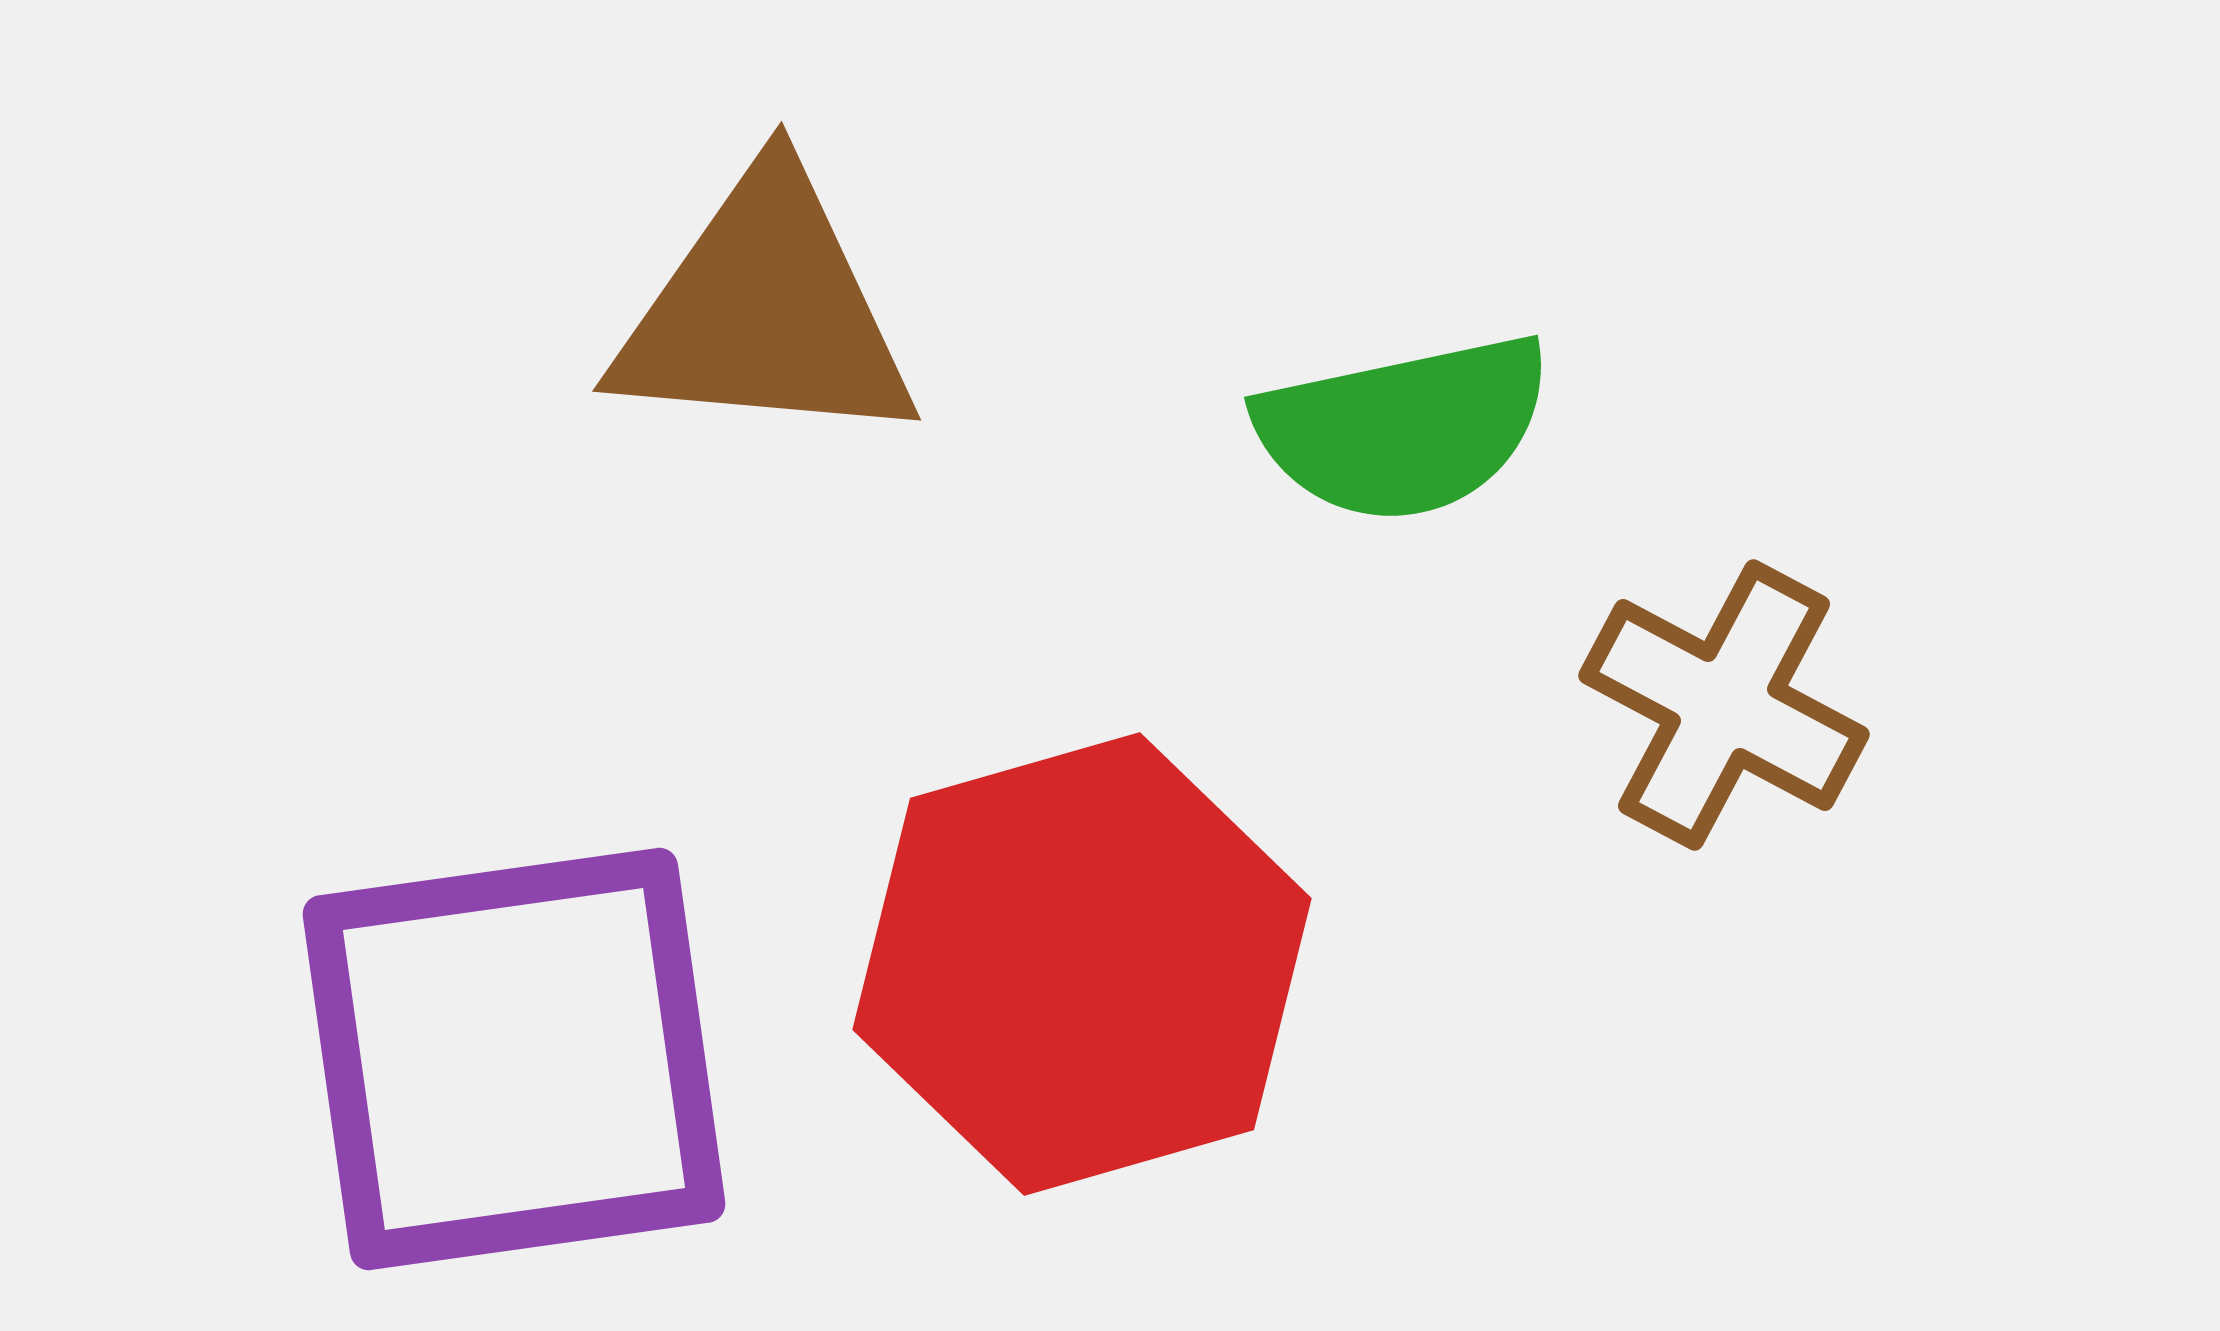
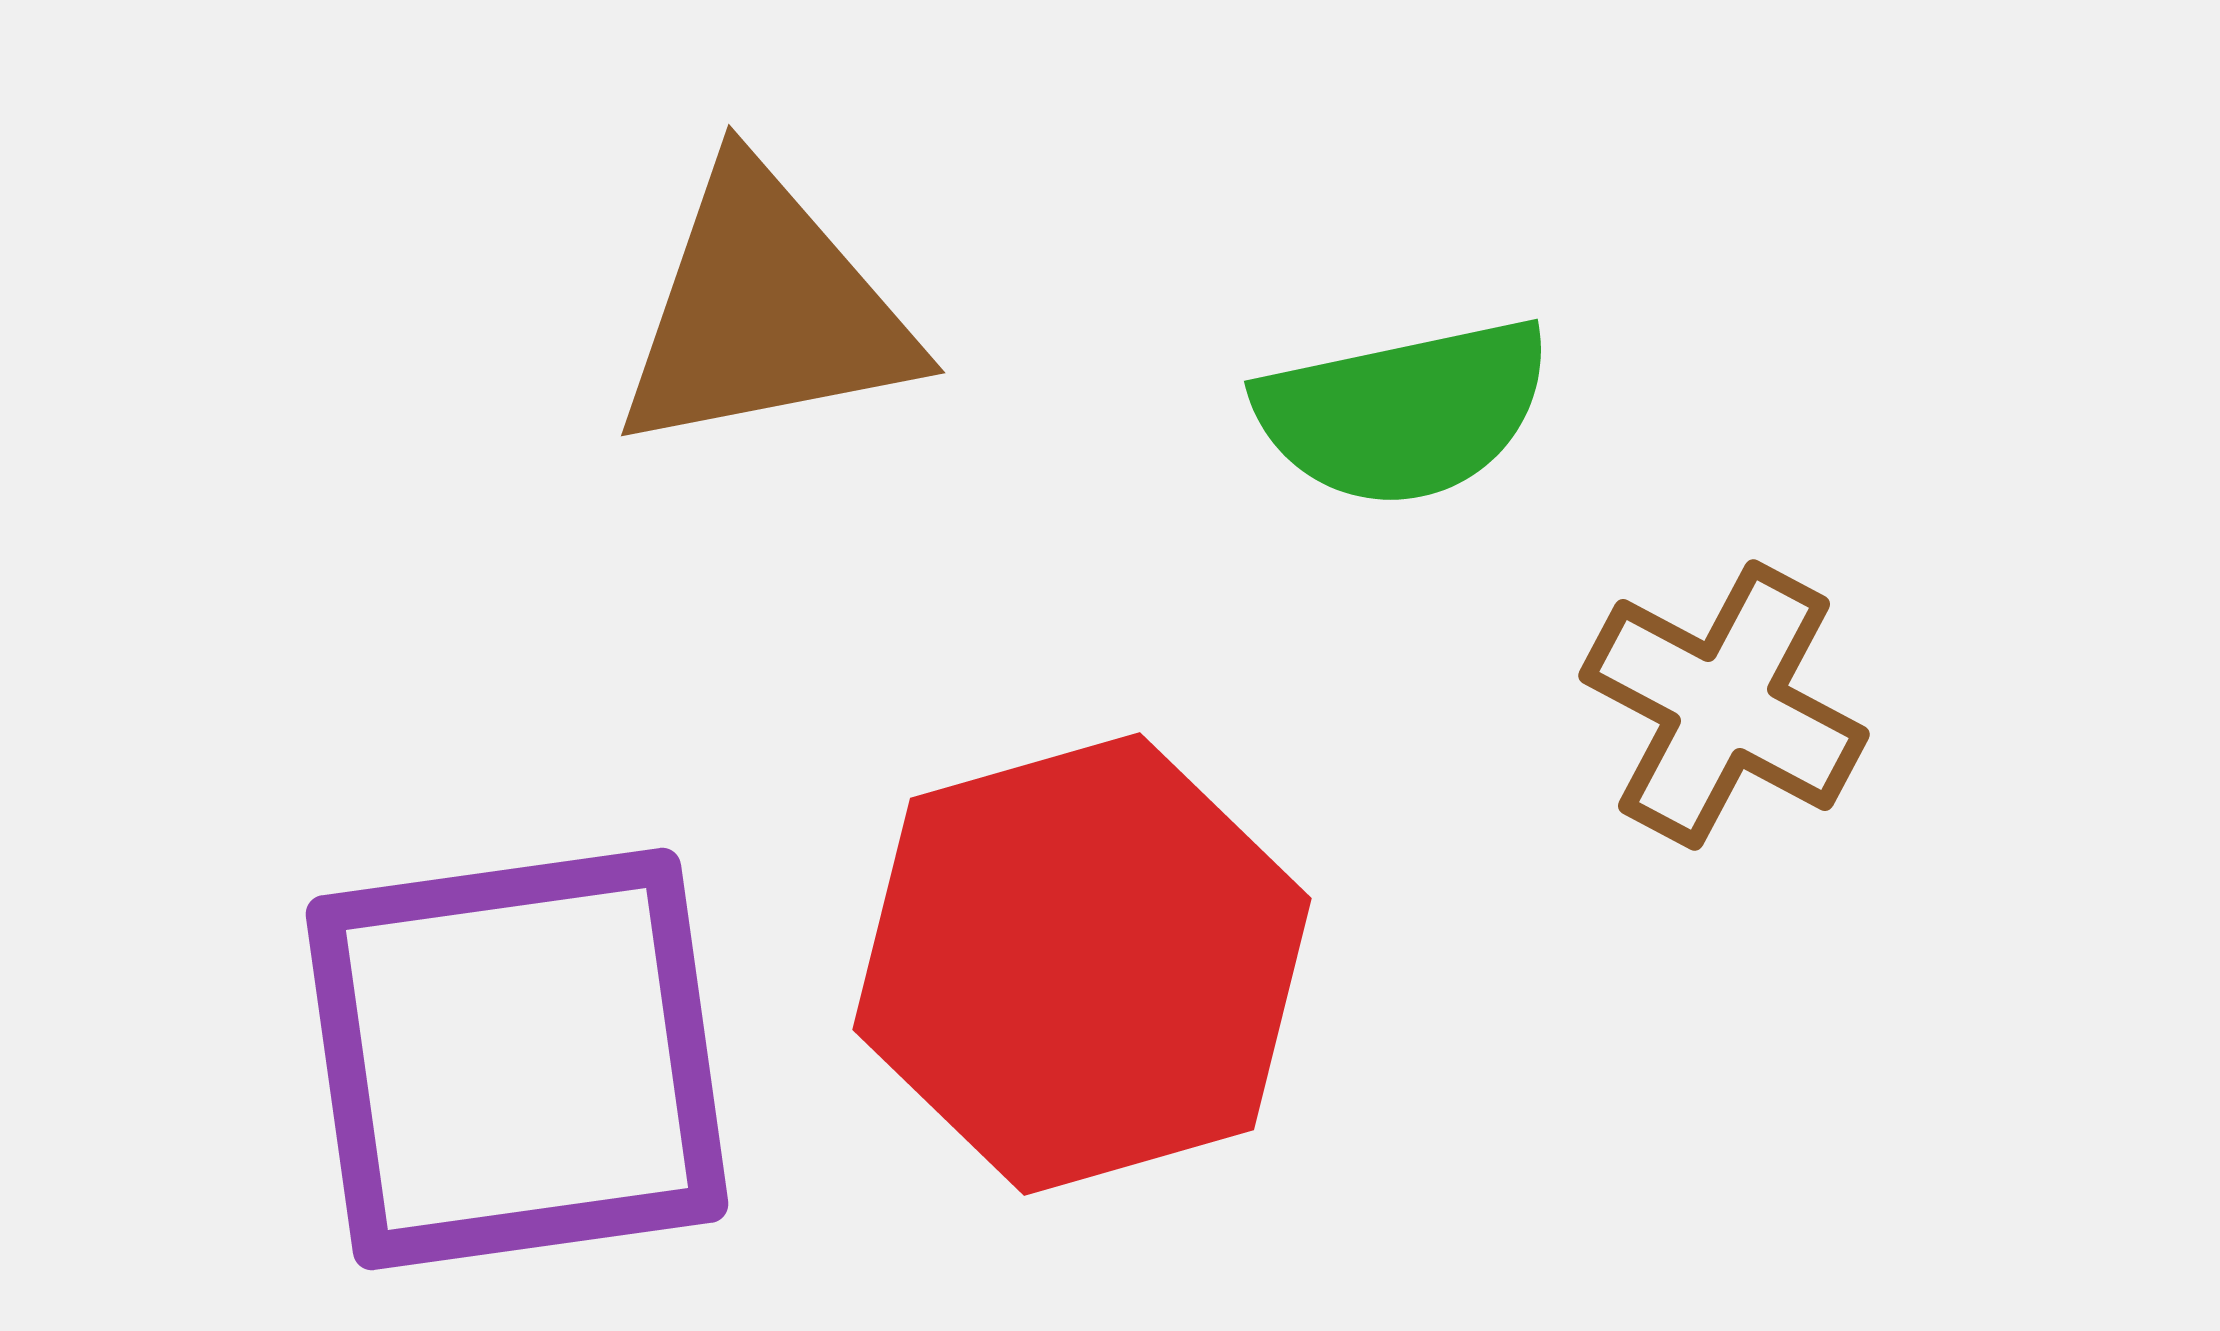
brown triangle: rotated 16 degrees counterclockwise
green semicircle: moved 16 px up
purple square: moved 3 px right
